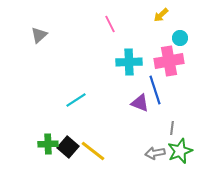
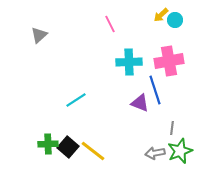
cyan circle: moved 5 px left, 18 px up
